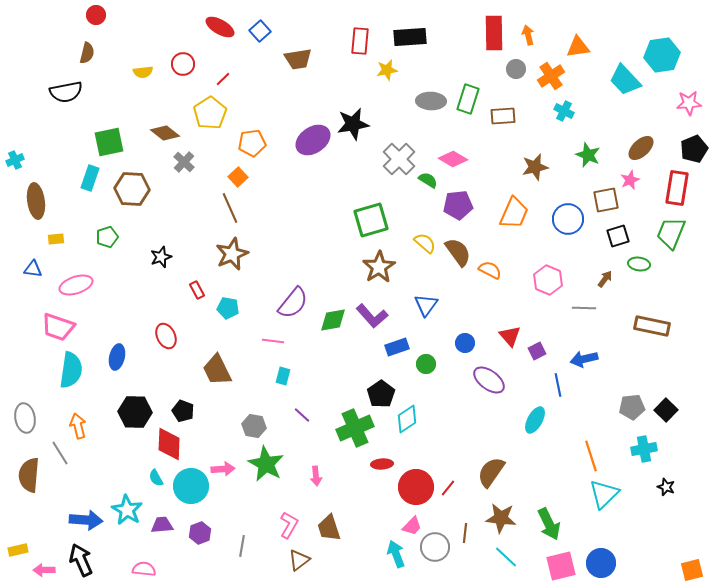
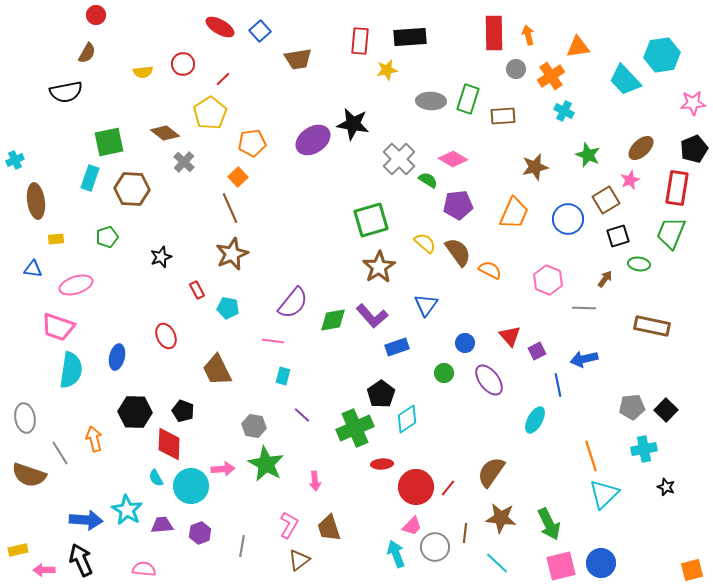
brown semicircle at (87, 53): rotated 15 degrees clockwise
pink star at (689, 103): moved 4 px right
black star at (353, 124): rotated 20 degrees clockwise
brown square at (606, 200): rotated 20 degrees counterclockwise
green circle at (426, 364): moved 18 px right, 9 px down
purple ellipse at (489, 380): rotated 16 degrees clockwise
orange arrow at (78, 426): moved 16 px right, 13 px down
brown semicircle at (29, 475): rotated 76 degrees counterclockwise
pink arrow at (316, 476): moved 1 px left, 5 px down
cyan line at (506, 557): moved 9 px left, 6 px down
